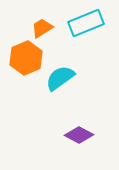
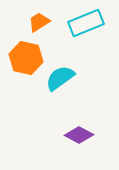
orange trapezoid: moved 3 px left, 6 px up
orange hexagon: rotated 24 degrees counterclockwise
